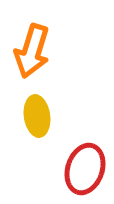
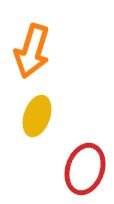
yellow ellipse: rotated 27 degrees clockwise
